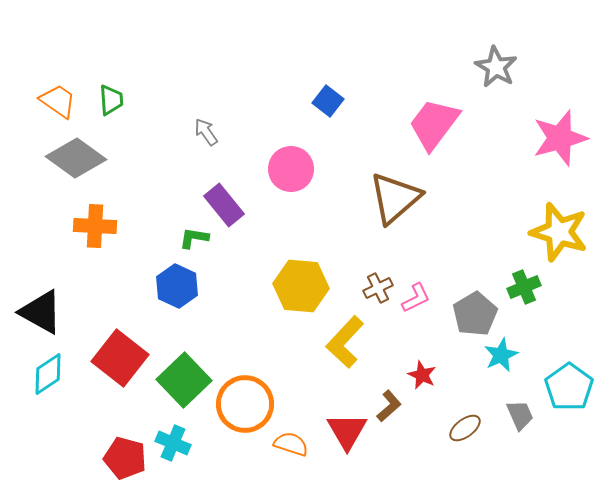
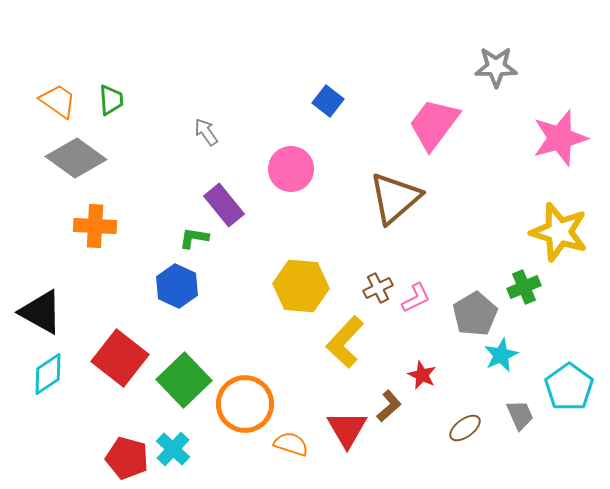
gray star: rotated 30 degrees counterclockwise
red triangle: moved 2 px up
cyan cross: moved 6 px down; rotated 20 degrees clockwise
red pentagon: moved 2 px right
